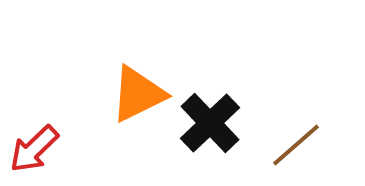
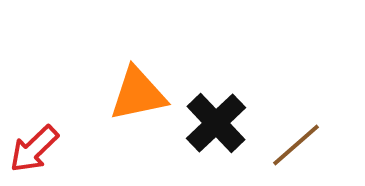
orange triangle: rotated 14 degrees clockwise
black cross: moved 6 px right
